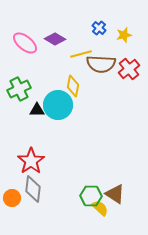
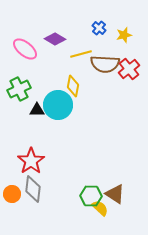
pink ellipse: moved 6 px down
brown semicircle: moved 4 px right
orange circle: moved 4 px up
